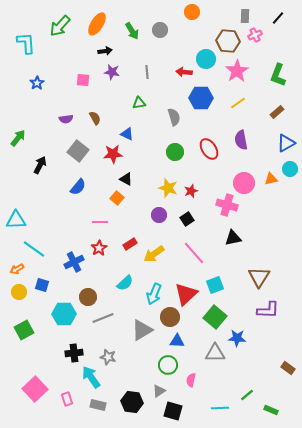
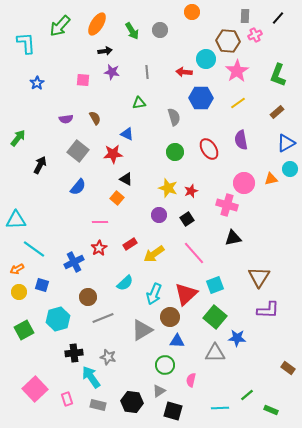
cyan hexagon at (64, 314): moved 6 px left, 5 px down; rotated 15 degrees counterclockwise
green circle at (168, 365): moved 3 px left
